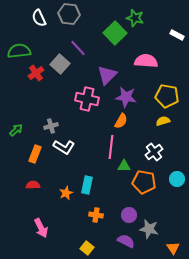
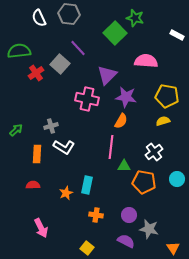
orange rectangle: moved 2 px right; rotated 18 degrees counterclockwise
